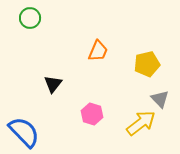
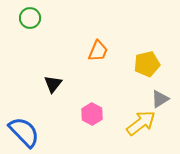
gray triangle: rotated 42 degrees clockwise
pink hexagon: rotated 10 degrees clockwise
